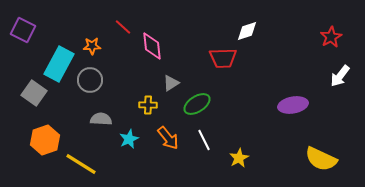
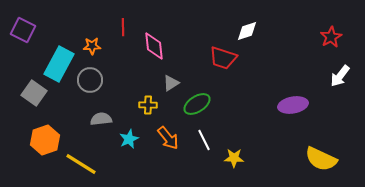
red line: rotated 48 degrees clockwise
pink diamond: moved 2 px right
red trapezoid: rotated 20 degrees clockwise
gray semicircle: rotated 10 degrees counterclockwise
yellow star: moved 5 px left; rotated 30 degrees clockwise
